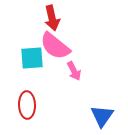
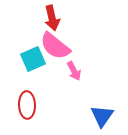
cyan square: moved 1 px right, 1 px down; rotated 20 degrees counterclockwise
